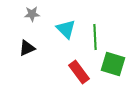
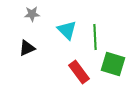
cyan triangle: moved 1 px right, 1 px down
